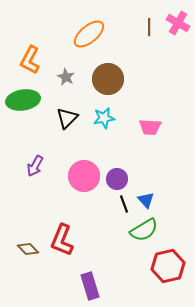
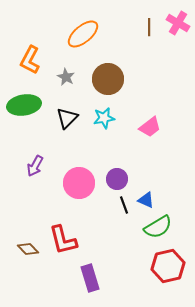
orange ellipse: moved 6 px left
green ellipse: moved 1 px right, 5 px down
pink trapezoid: rotated 40 degrees counterclockwise
pink circle: moved 5 px left, 7 px down
blue triangle: rotated 24 degrees counterclockwise
black line: moved 1 px down
green semicircle: moved 14 px right, 3 px up
red L-shape: moved 1 px right; rotated 36 degrees counterclockwise
purple rectangle: moved 8 px up
